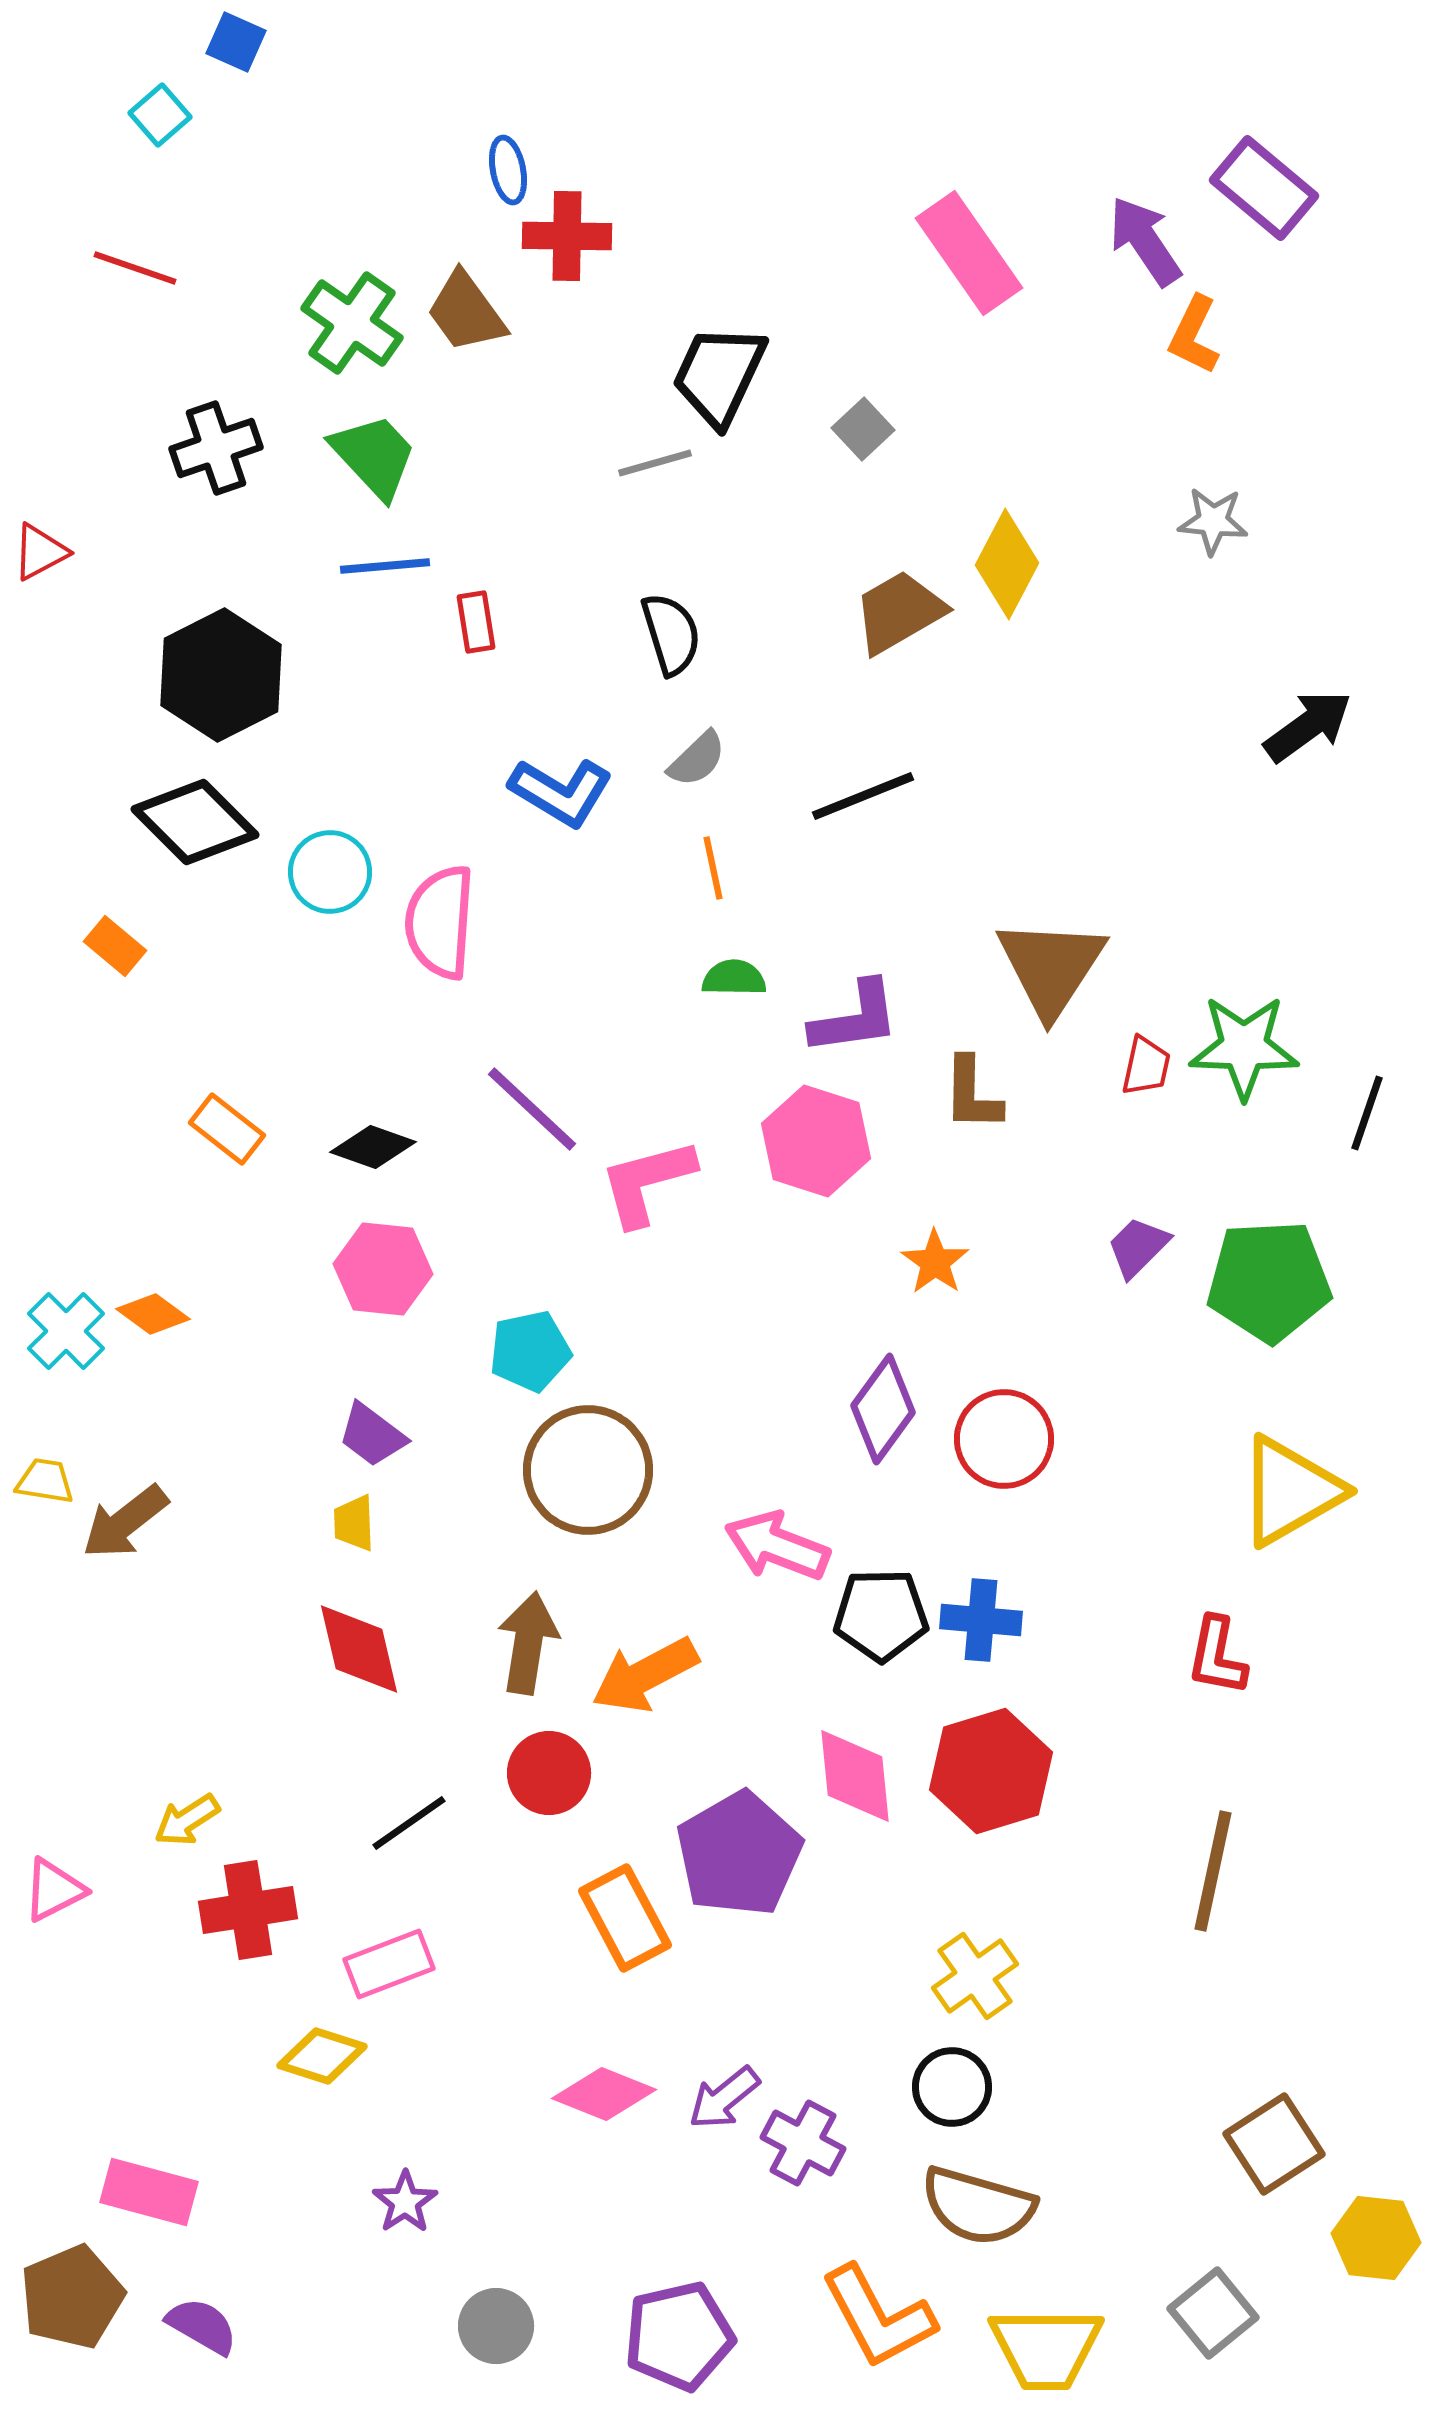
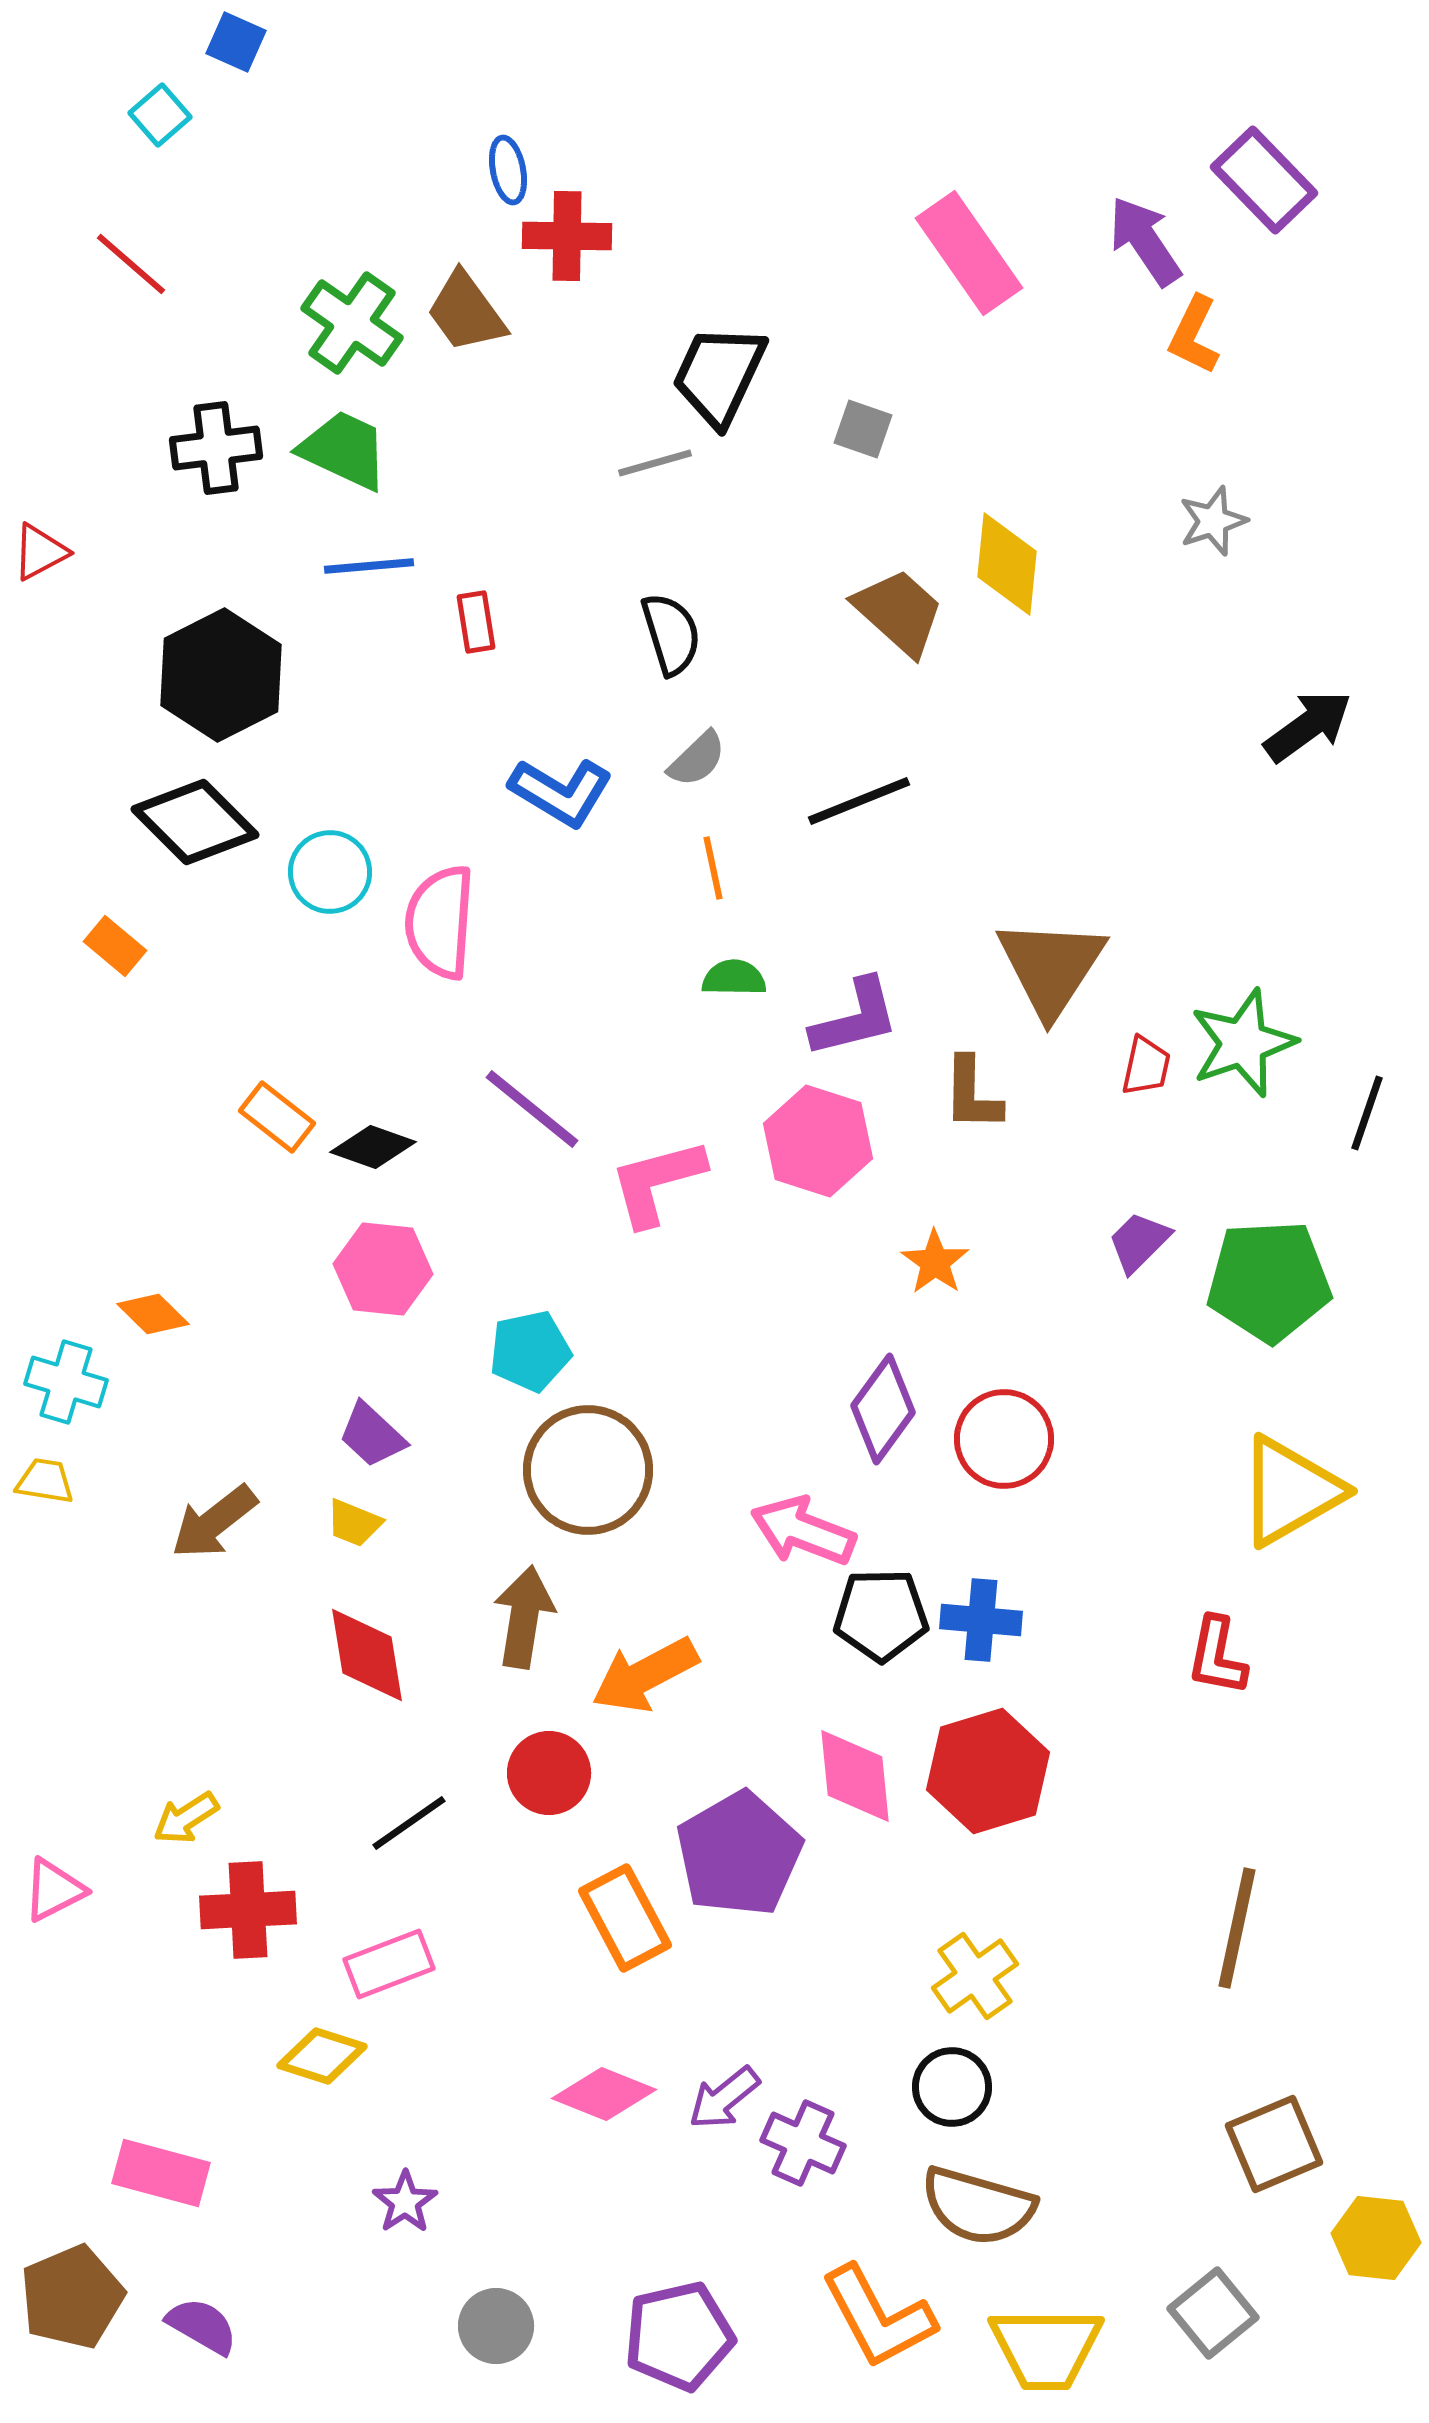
purple rectangle at (1264, 188): moved 8 px up; rotated 6 degrees clockwise
red line at (135, 268): moved 4 px left, 4 px up; rotated 22 degrees clockwise
gray square at (863, 429): rotated 28 degrees counterclockwise
black cross at (216, 448): rotated 12 degrees clockwise
green trapezoid at (374, 456): moved 30 px left, 6 px up; rotated 22 degrees counterclockwise
gray star at (1213, 521): rotated 24 degrees counterclockwise
yellow diamond at (1007, 564): rotated 22 degrees counterclockwise
blue line at (385, 566): moved 16 px left
brown trapezoid at (899, 612): rotated 72 degrees clockwise
black line at (863, 796): moved 4 px left, 5 px down
purple L-shape at (855, 1018): rotated 6 degrees counterclockwise
green star at (1244, 1047): moved 1 px left, 4 px up; rotated 21 degrees counterclockwise
purple line at (532, 1109): rotated 4 degrees counterclockwise
orange rectangle at (227, 1129): moved 50 px right, 12 px up
pink hexagon at (816, 1141): moved 2 px right
pink L-shape at (647, 1182): moved 10 px right
purple trapezoid at (1138, 1247): moved 1 px right, 5 px up
orange diamond at (153, 1314): rotated 8 degrees clockwise
cyan cross at (66, 1331): moved 51 px down; rotated 28 degrees counterclockwise
purple trapezoid at (372, 1435): rotated 6 degrees clockwise
brown arrow at (125, 1522): moved 89 px right
yellow trapezoid at (354, 1523): rotated 66 degrees counterclockwise
pink arrow at (777, 1546): moved 26 px right, 15 px up
brown arrow at (528, 1643): moved 4 px left, 26 px up
red diamond at (359, 1649): moved 8 px right, 6 px down; rotated 4 degrees clockwise
red hexagon at (991, 1771): moved 3 px left
yellow arrow at (187, 1820): moved 1 px left, 2 px up
brown line at (1213, 1871): moved 24 px right, 57 px down
red cross at (248, 1910): rotated 6 degrees clockwise
purple cross at (803, 2143): rotated 4 degrees counterclockwise
brown square at (1274, 2144): rotated 10 degrees clockwise
pink rectangle at (149, 2192): moved 12 px right, 19 px up
